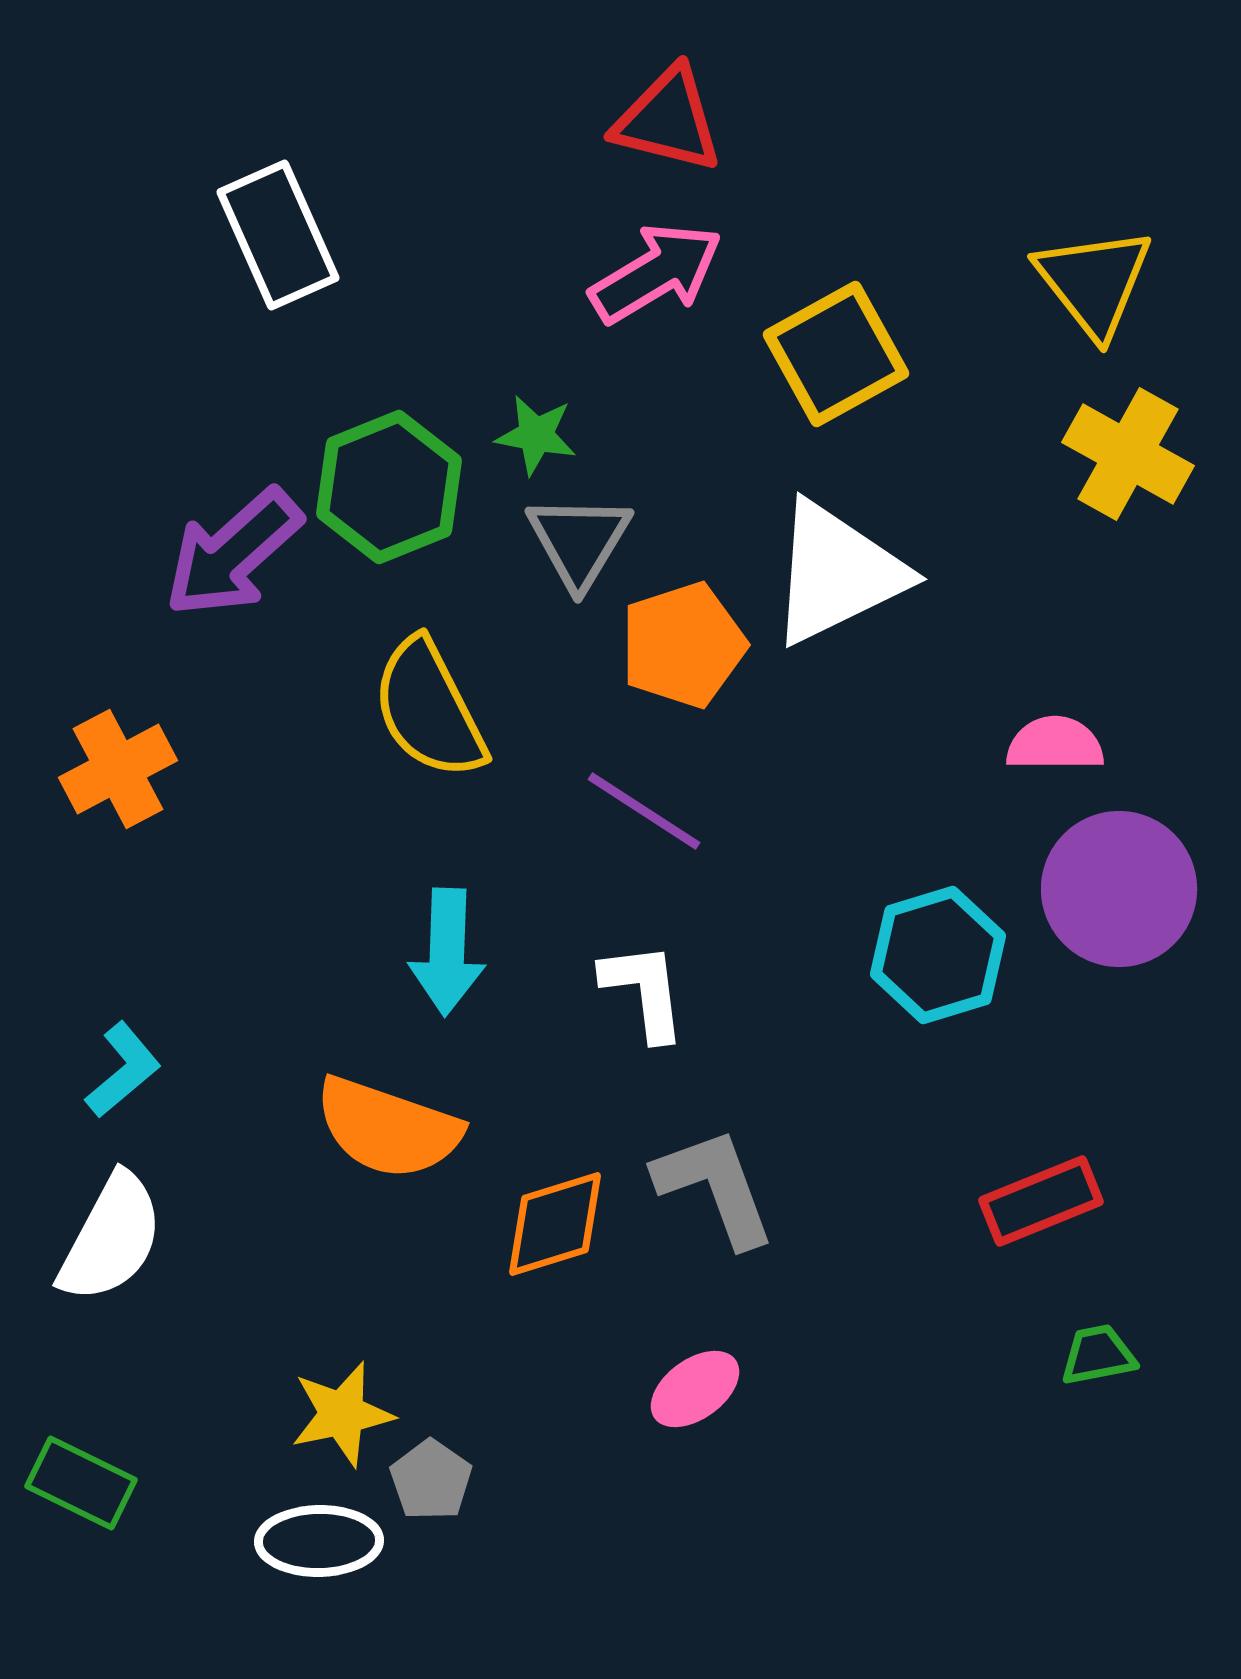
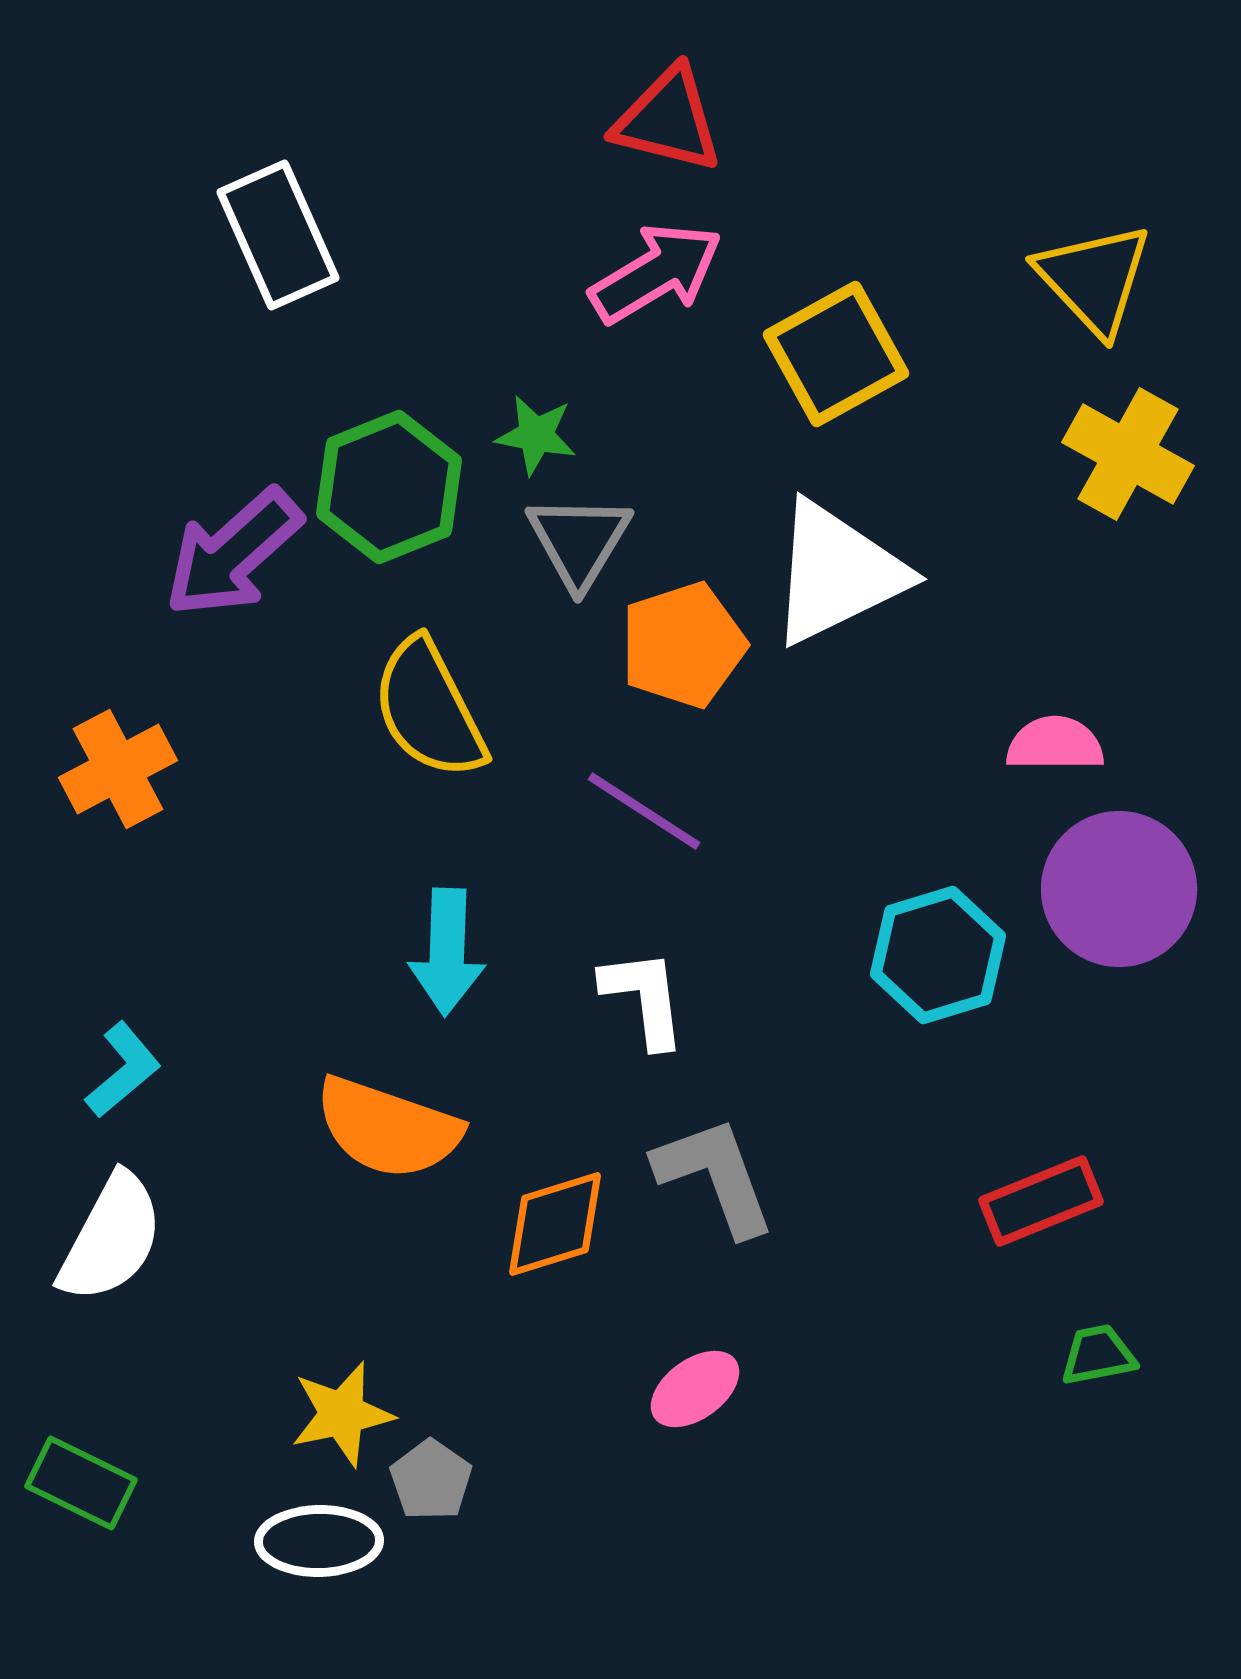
yellow triangle: moved 3 px up; rotated 5 degrees counterclockwise
white L-shape: moved 7 px down
gray L-shape: moved 11 px up
